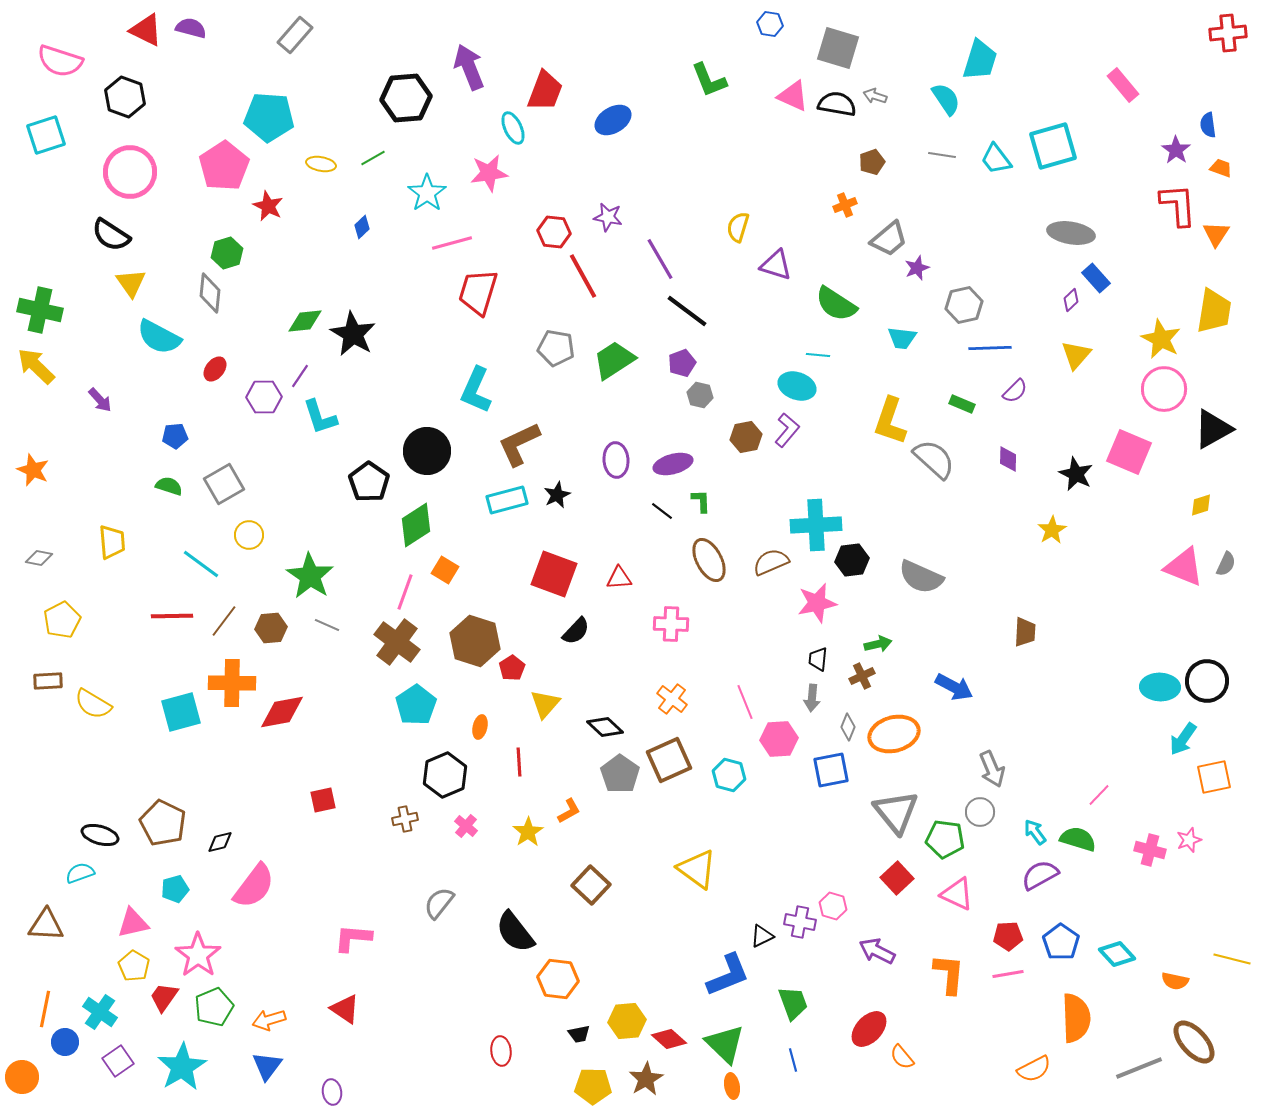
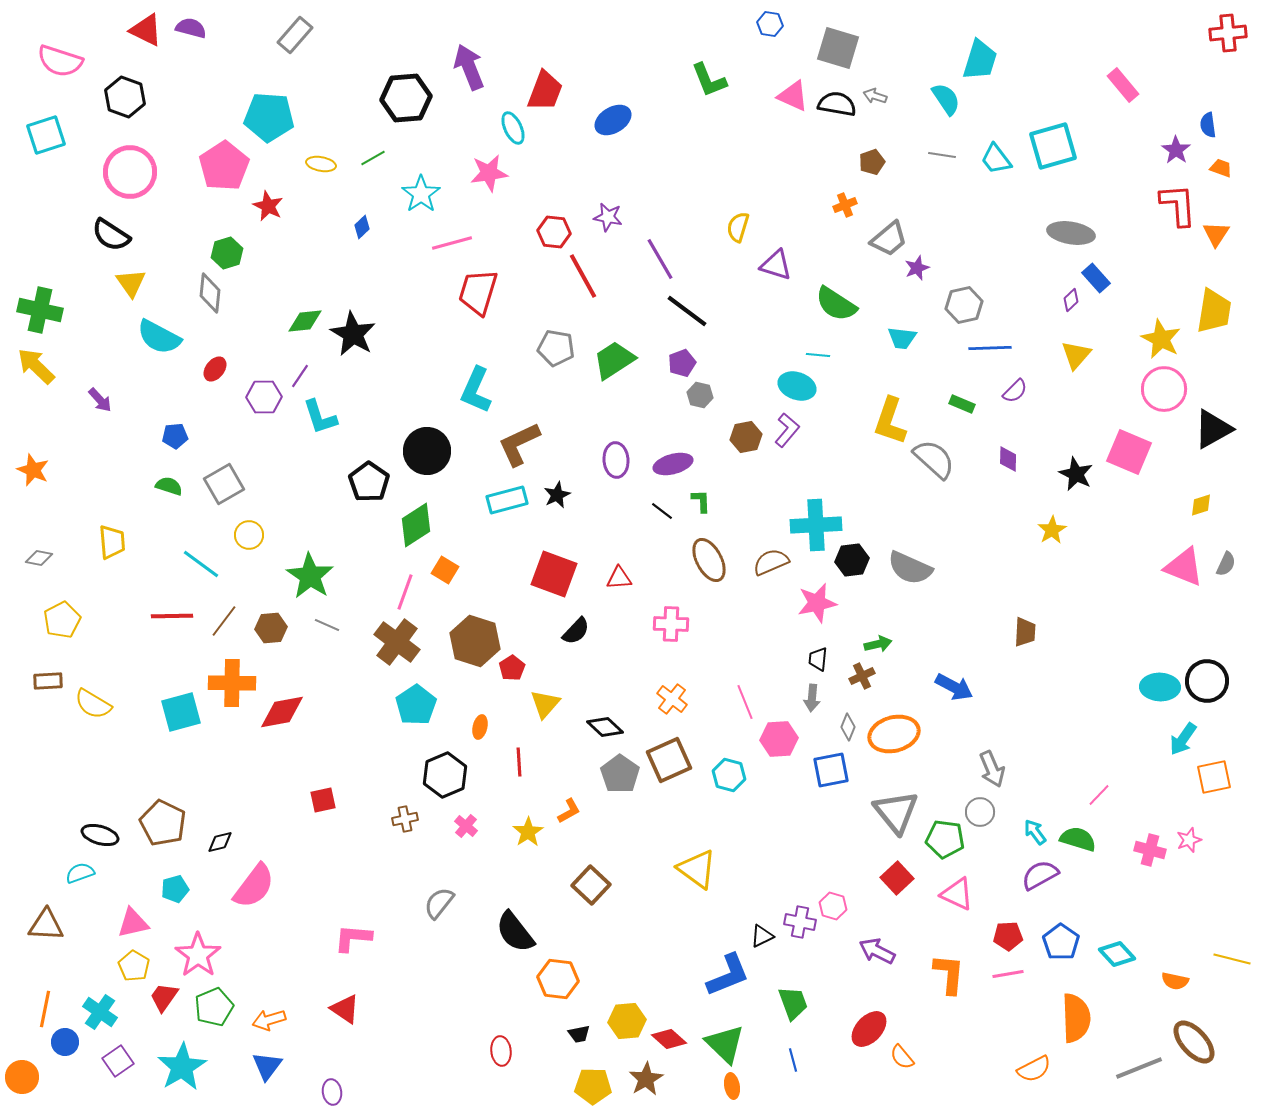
cyan star at (427, 193): moved 6 px left, 1 px down
gray semicircle at (921, 577): moved 11 px left, 9 px up
